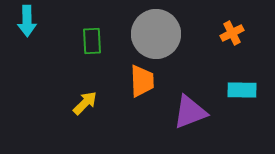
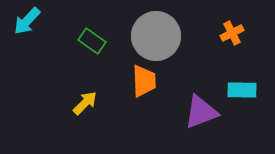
cyan arrow: rotated 44 degrees clockwise
gray circle: moved 2 px down
green rectangle: rotated 52 degrees counterclockwise
orange trapezoid: moved 2 px right
purple triangle: moved 11 px right
